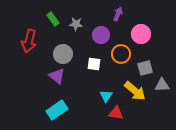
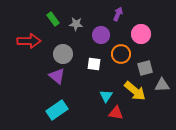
red arrow: rotated 105 degrees counterclockwise
